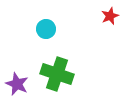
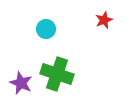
red star: moved 6 px left, 4 px down
purple star: moved 4 px right, 1 px up
